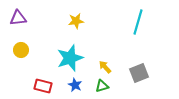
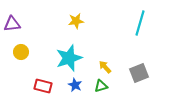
purple triangle: moved 6 px left, 6 px down
cyan line: moved 2 px right, 1 px down
yellow circle: moved 2 px down
cyan star: moved 1 px left
green triangle: moved 1 px left
